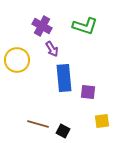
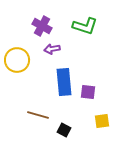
purple arrow: rotated 112 degrees clockwise
blue rectangle: moved 4 px down
brown line: moved 9 px up
black square: moved 1 px right, 1 px up
